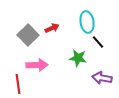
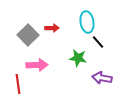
red arrow: rotated 24 degrees clockwise
